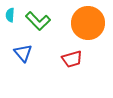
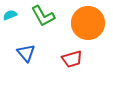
cyan semicircle: rotated 64 degrees clockwise
green L-shape: moved 5 px right, 5 px up; rotated 15 degrees clockwise
blue triangle: moved 3 px right
